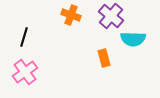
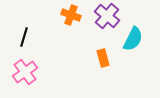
purple cross: moved 4 px left
cyan semicircle: rotated 65 degrees counterclockwise
orange rectangle: moved 1 px left
